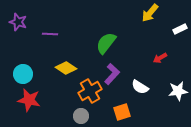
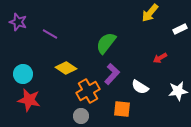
purple line: rotated 28 degrees clockwise
orange cross: moved 2 px left
orange square: moved 3 px up; rotated 24 degrees clockwise
